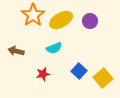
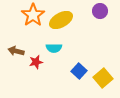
purple circle: moved 10 px right, 10 px up
cyan semicircle: rotated 21 degrees clockwise
red star: moved 7 px left, 12 px up
